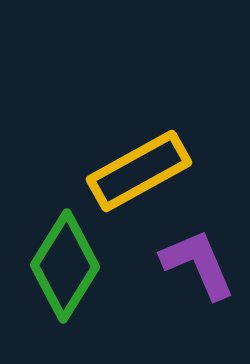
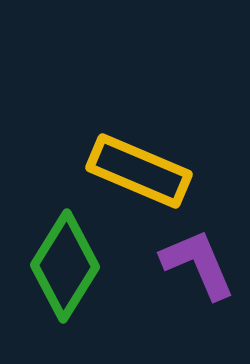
yellow rectangle: rotated 52 degrees clockwise
